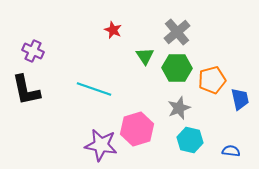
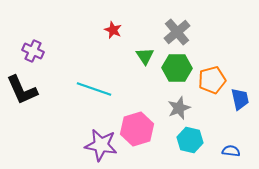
black L-shape: moved 4 px left; rotated 12 degrees counterclockwise
